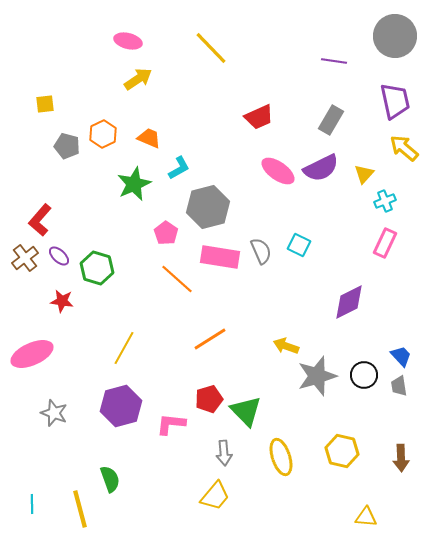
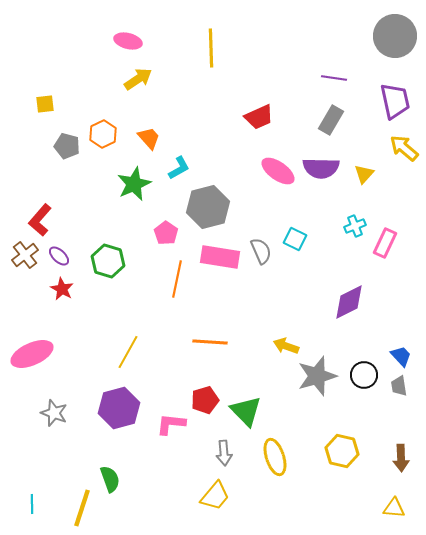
yellow line at (211, 48): rotated 42 degrees clockwise
purple line at (334, 61): moved 17 px down
orange trapezoid at (149, 138): rotated 25 degrees clockwise
purple semicircle at (321, 168): rotated 27 degrees clockwise
cyan cross at (385, 201): moved 30 px left, 25 px down
cyan square at (299, 245): moved 4 px left, 6 px up
brown cross at (25, 258): moved 3 px up
green hexagon at (97, 268): moved 11 px right, 7 px up
orange line at (177, 279): rotated 60 degrees clockwise
red star at (62, 301): moved 12 px up; rotated 20 degrees clockwise
orange line at (210, 339): moved 3 px down; rotated 36 degrees clockwise
yellow line at (124, 348): moved 4 px right, 4 px down
red pentagon at (209, 399): moved 4 px left, 1 px down
purple hexagon at (121, 406): moved 2 px left, 2 px down
yellow ellipse at (281, 457): moved 6 px left
yellow line at (80, 509): moved 2 px right, 1 px up; rotated 33 degrees clockwise
yellow triangle at (366, 517): moved 28 px right, 9 px up
